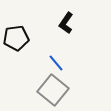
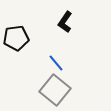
black L-shape: moved 1 px left, 1 px up
gray square: moved 2 px right
